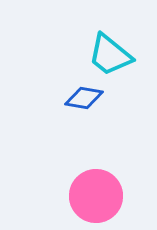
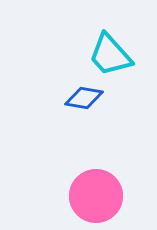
cyan trapezoid: rotated 9 degrees clockwise
